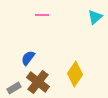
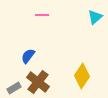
blue semicircle: moved 2 px up
yellow diamond: moved 7 px right, 2 px down
